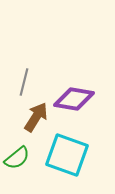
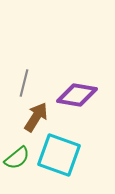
gray line: moved 1 px down
purple diamond: moved 3 px right, 4 px up
cyan square: moved 8 px left
